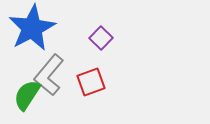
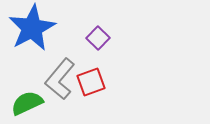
purple square: moved 3 px left
gray L-shape: moved 11 px right, 4 px down
green semicircle: moved 8 px down; rotated 32 degrees clockwise
